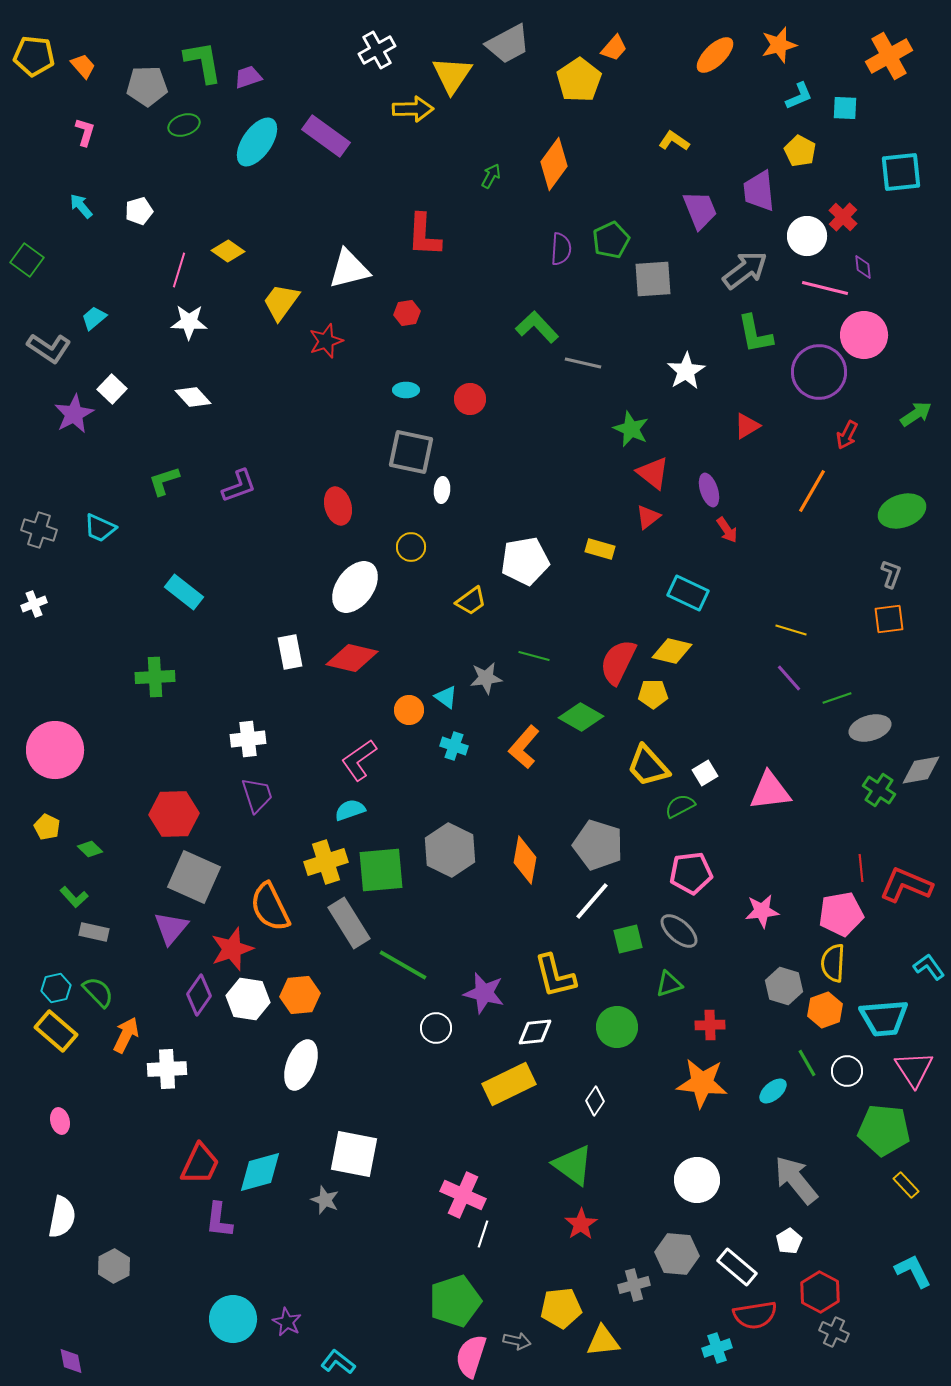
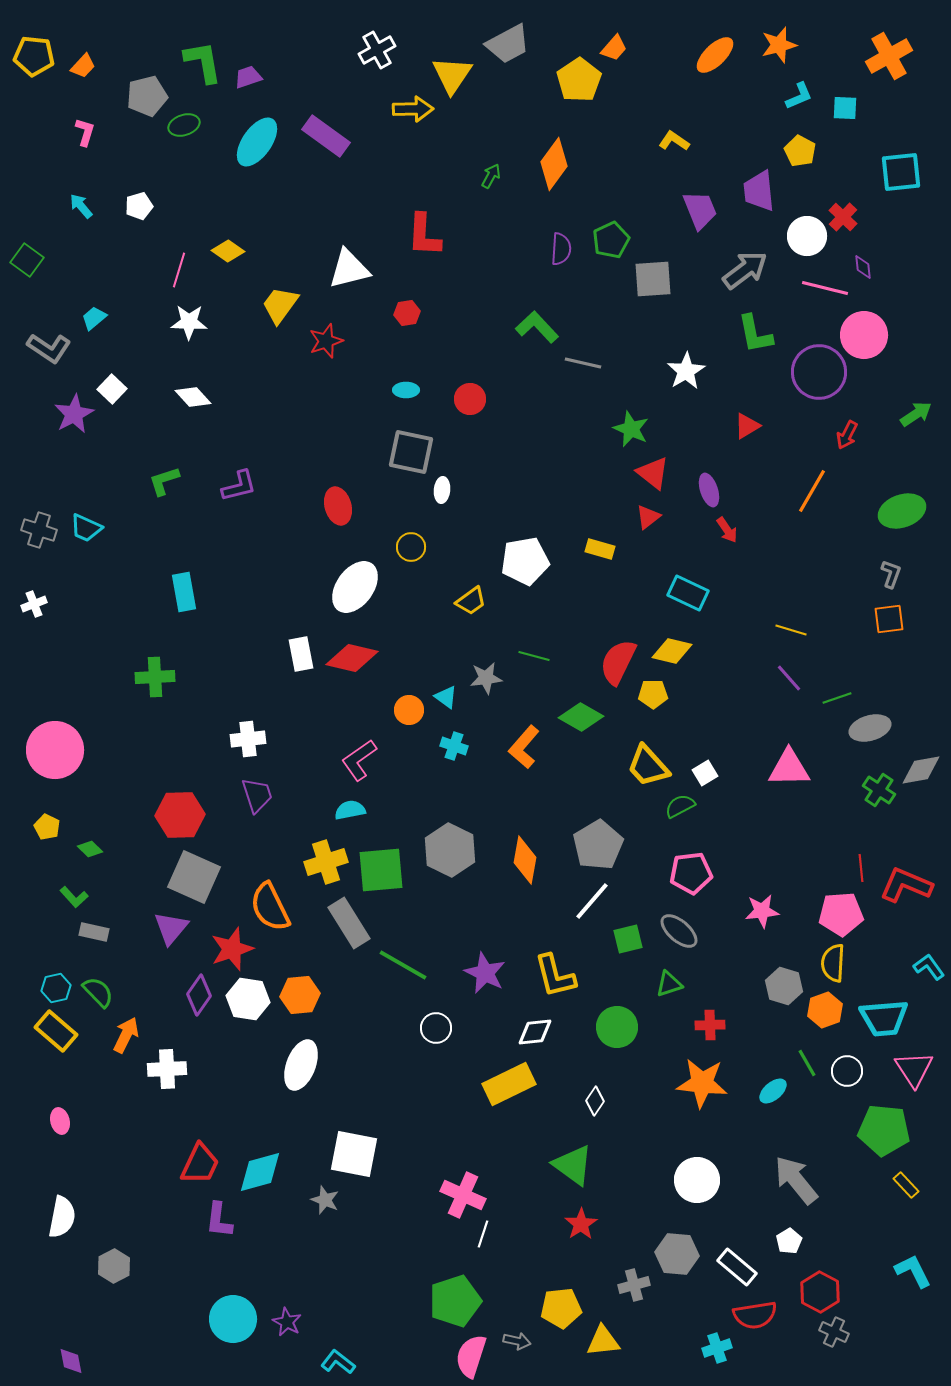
orange trapezoid at (83, 66): rotated 84 degrees clockwise
gray pentagon at (147, 86): moved 10 px down; rotated 12 degrees counterclockwise
white pentagon at (139, 211): moved 5 px up
yellow trapezoid at (281, 302): moved 1 px left, 3 px down
purple L-shape at (239, 486): rotated 6 degrees clockwise
cyan trapezoid at (100, 528): moved 14 px left
cyan rectangle at (184, 592): rotated 42 degrees clockwise
white rectangle at (290, 652): moved 11 px right, 2 px down
pink triangle at (770, 791): moved 19 px right, 23 px up; rotated 6 degrees clockwise
cyan semicircle at (350, 810): rotated 8 degrees clockwise
red hexagon at (174, 814): moved 6 px right, 1 px down
gray pentagon at (598, 845): rotated 24 degrees clockwise
pink pentagon at (841, 914): rotated 6 degrees clockwise
purple star at (484, 993): moved 1 px right, 20 px up; rotated 12 degrees clockwise
